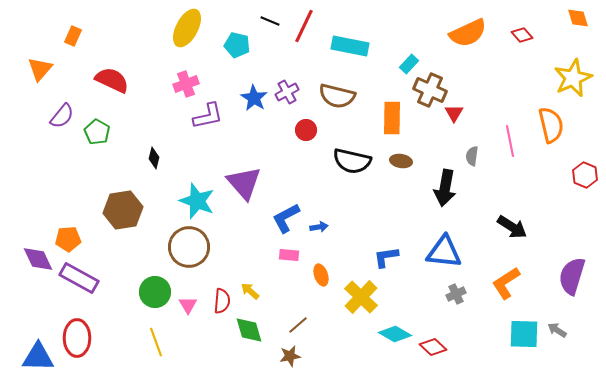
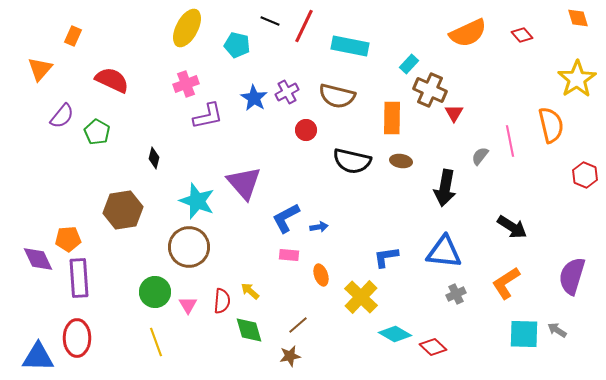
yellow star at (573, 78): moved 4 px right, 1 px down; rotated 9 degrees counterclockwise
gray semicircle at (472, 156): moved 8 px right; rotated 30 degrees clockwise
purple rectangle at (79, 278): rotated 57 degrees clockwise
